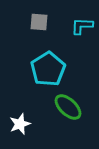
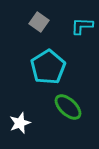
gray square: rotated 30 degrees clockwise
cyan pentagon: moved 2 px up
white star: moved 1 px up
